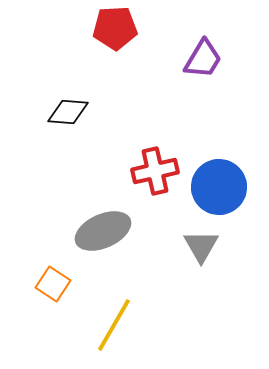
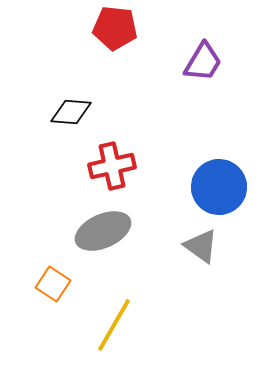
red pentagon: rotated 9 degrees clockwise
purple trapezoid: moved 3 px down
black diamond: moved 3 px right
red cross: moved 43 px left, 5 px up
gray triangle: rotated 24 degrees counterclockwise
